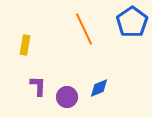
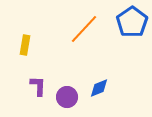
orange line: rotated 68 degrees clockwise
